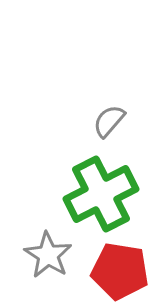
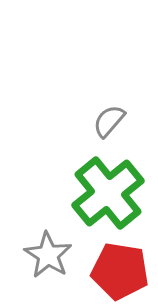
green cross: moved 7 px right, 1 px up; rotated 12 degrees counterclockwise
